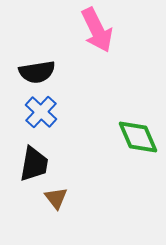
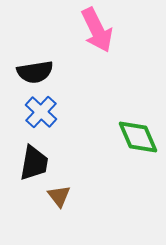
black semicircle: moved 2 px left
black trapezoid: moved 1 px up
brown triangle: moved 3 px right, 2 px up
